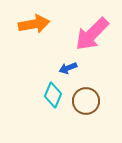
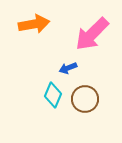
brown circle: moved 1 px left, 2 px up
